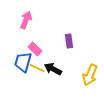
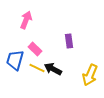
blue trapezoid: moved 8 px left, 2 px up
